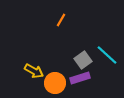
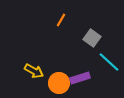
cyan line: moved 2 px right, 7 px down
gray square: moved 9 px right, 22 px up; rotated 18 degrees counterclockwise
orange circle: moved 4 px right
